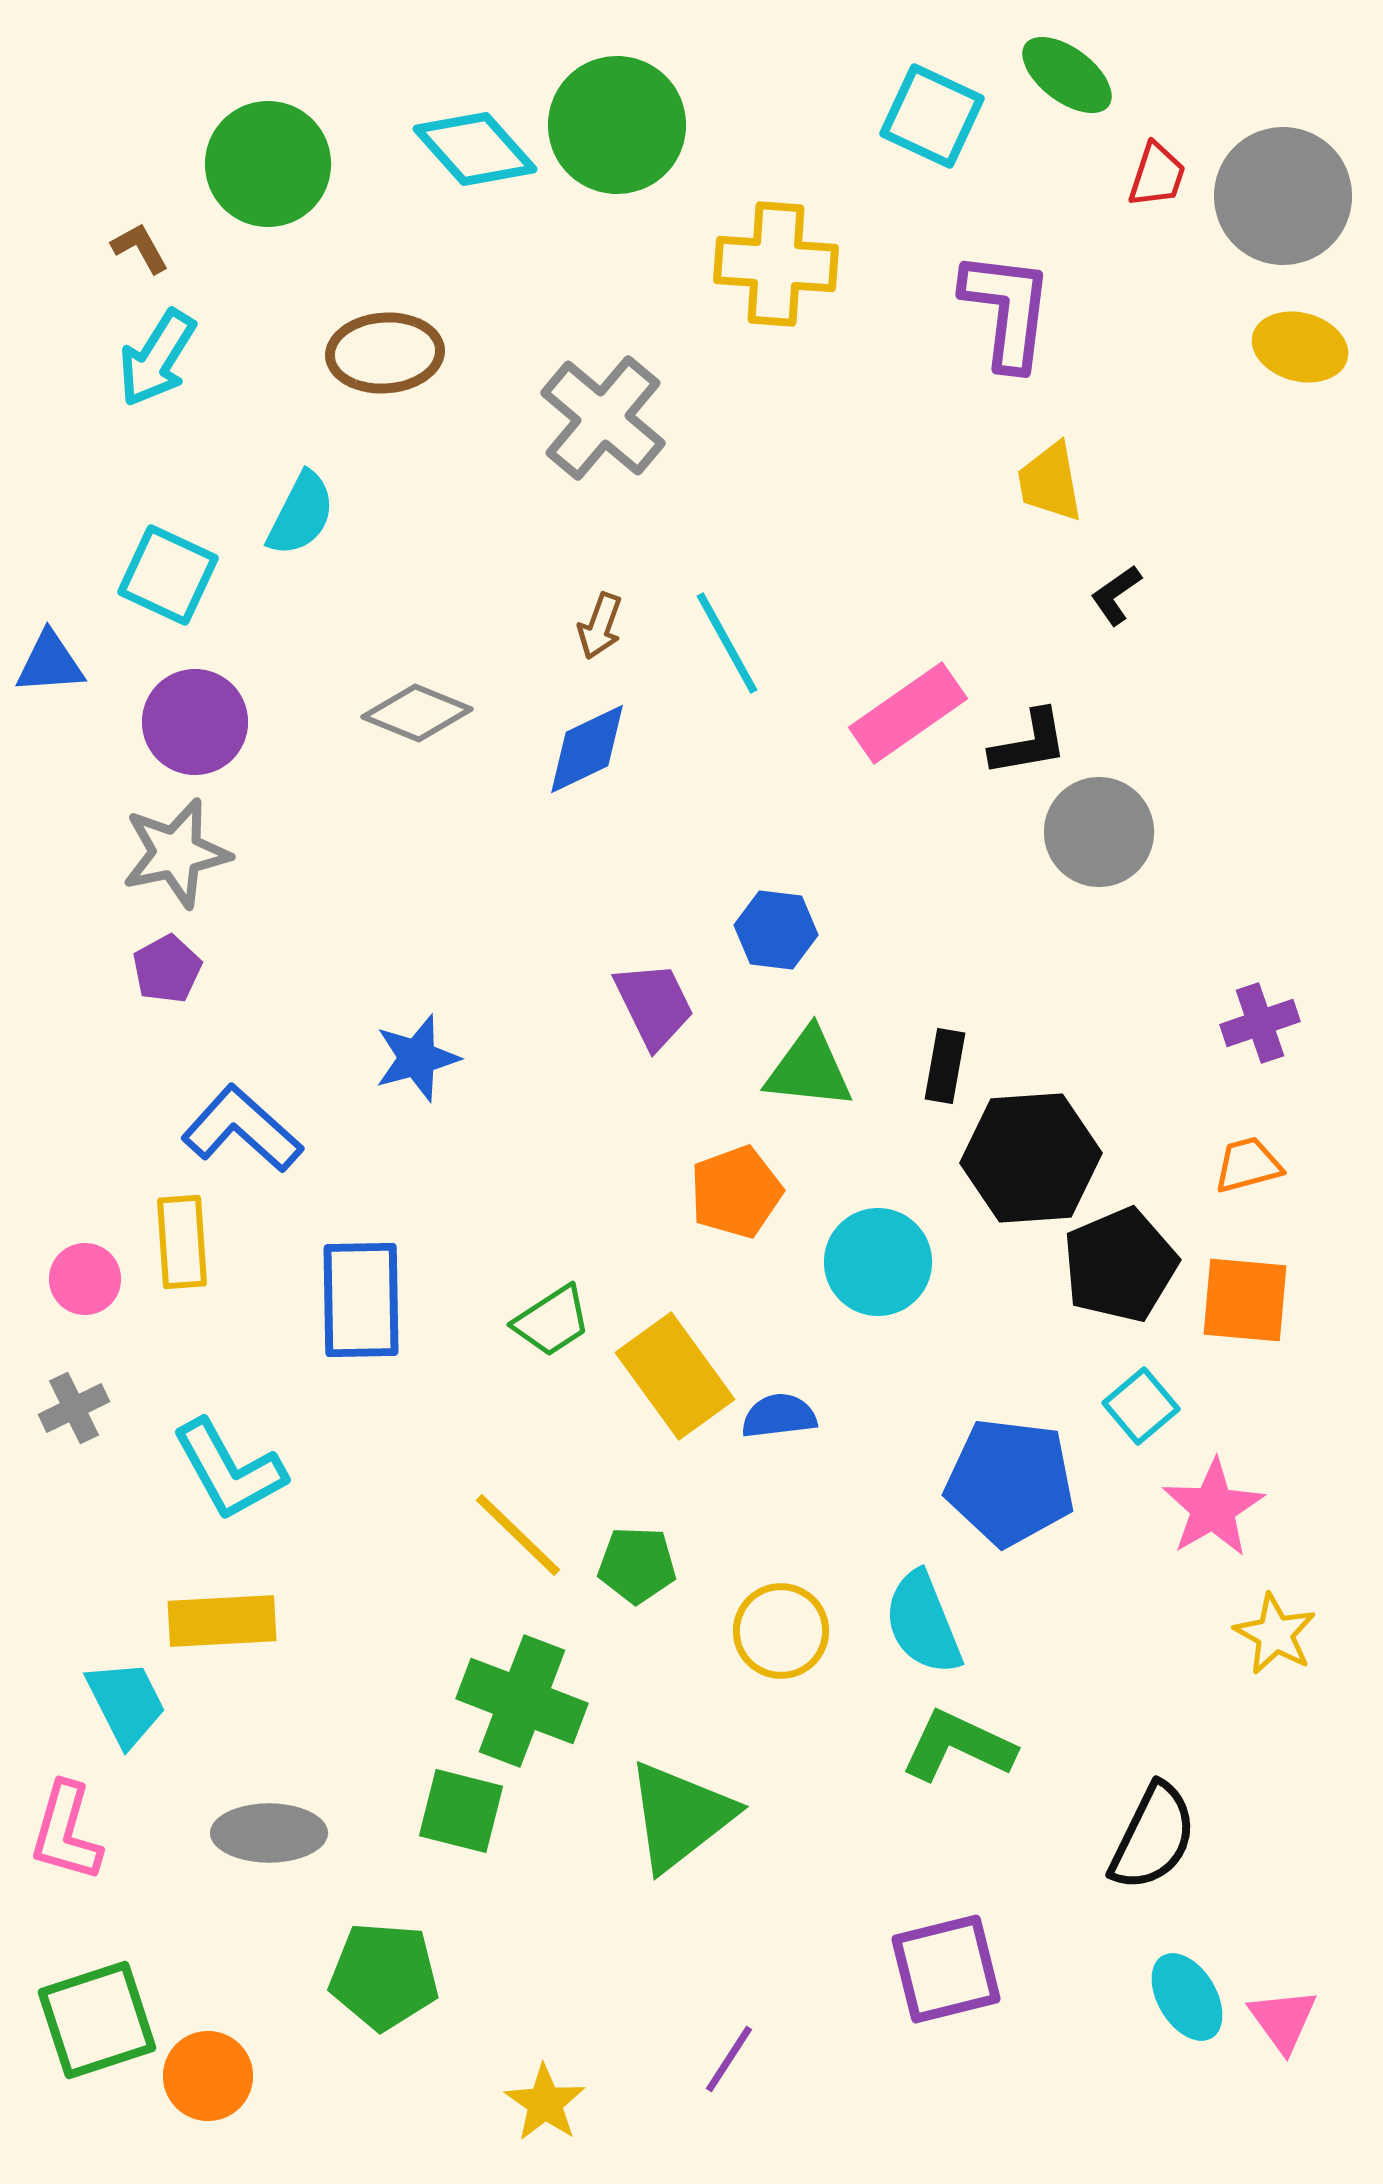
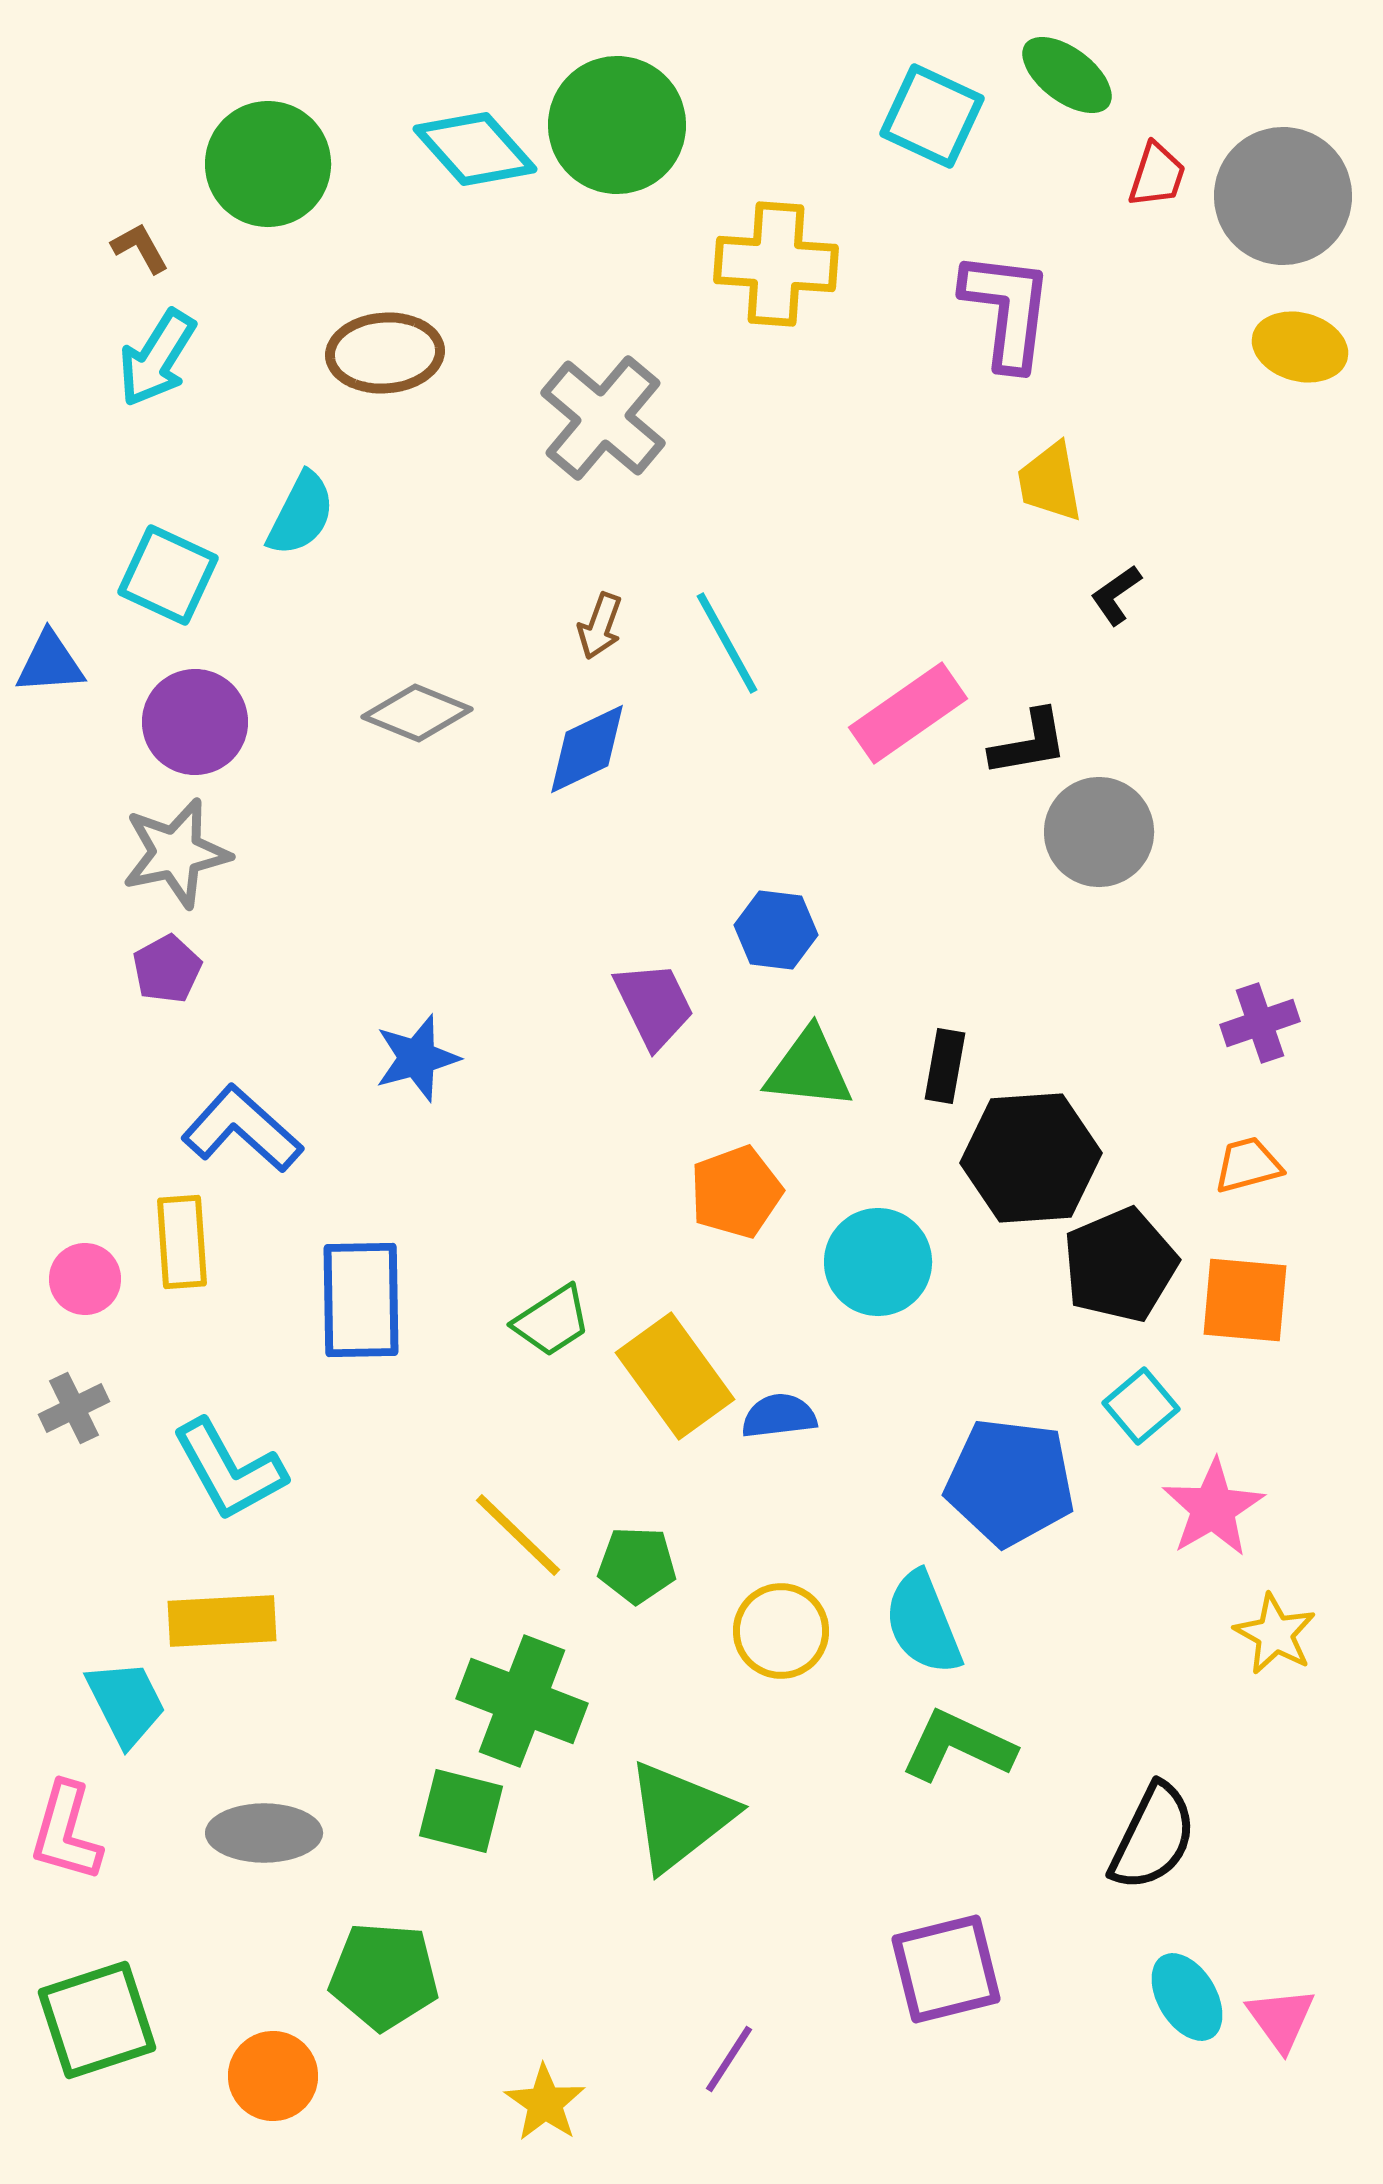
gray ellipse at (269, 1833): moved 5 px left
pink triangle at (1283, 2020): moved 2 px left, 1 px up
orange circle at (208, 2076): moved 65 px right
